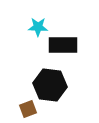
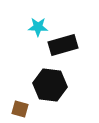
black rectangle: rotated 16 degrees counterclockwise
brown square: moved 8 px left; rotated 36 degrees clockwise
